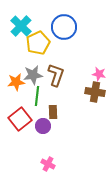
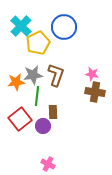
pink star: moved 7 px left
